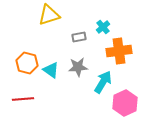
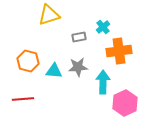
orange hexagon: moved 1 px right, 2 px up
cyan triangle: moved 3 px right, 1 px down; rotated 30 degrees counterclockwise
cyan arrow: rotated 30 degrees counterclockwise
